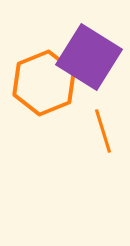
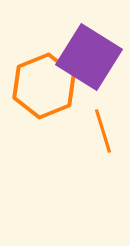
orange hexagon: moved 3 px down
